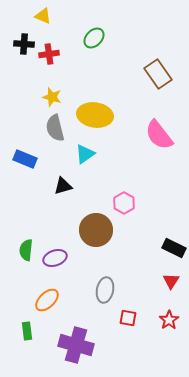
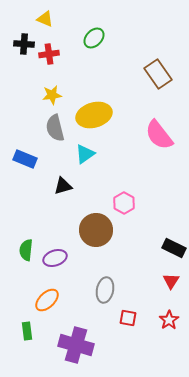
yellow triangle: moved 2 px right, 3 px down
yellow star: moved 2 px up; rotated 24 degrees counterclockwise
yellow ellipse: moved 1 px left; rotated 24 degrees counterclockwise
